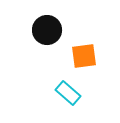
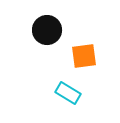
cyan rectangle: rotated 10 degrees counterclockwise
